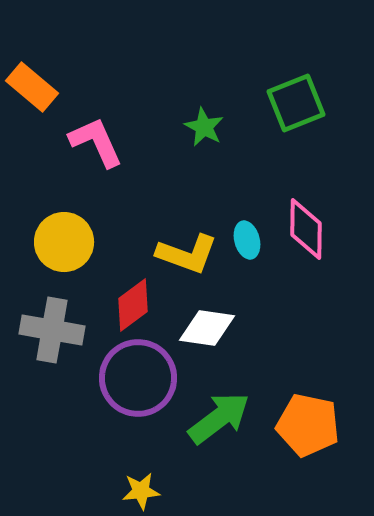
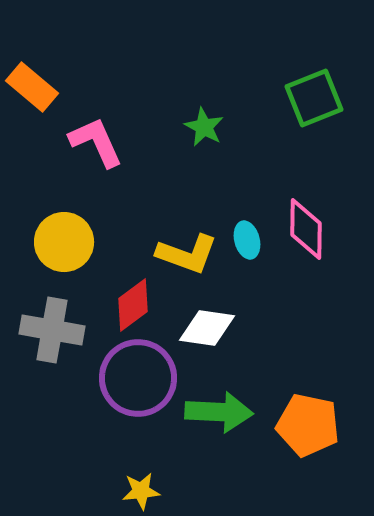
green square: moved 18 px right, 5 px up
green arrow: moved 6 px up; rotated 40 degrees clockwise
